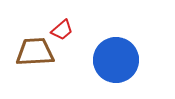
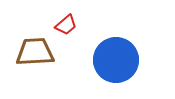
red trapezoid: moved 4 px right, 5 px up
